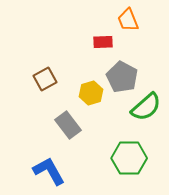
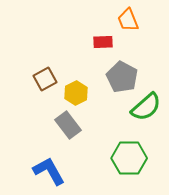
yellow hexagon: moved 15 px left; rotated 10 degrees counterclockwise
